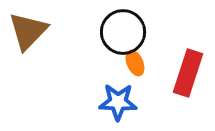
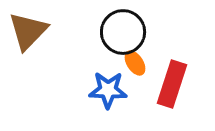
orange ellipse: rotated 10 degrees counterclockwise
red rectangle: moved 16 px left, 11 px down
blue star: moved 10 px left, 12 px up
